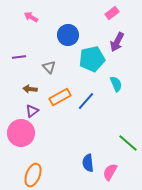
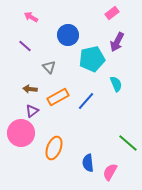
purple line: moved 6 px right, 11 px up; rotated 48 degrees clockwise
orange rectangle: moved 2 px left
orange ellipse: moved 21 px right, 27 px up
